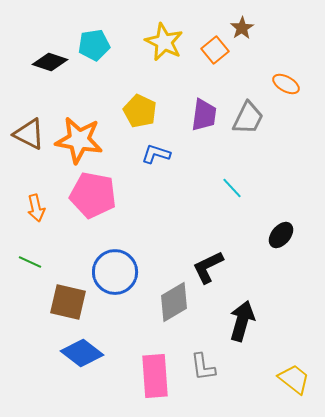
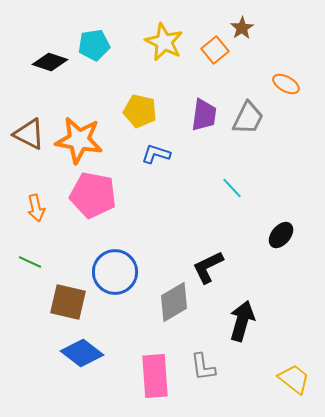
yellow pentagon: rotated 12 degrees counterclockwise
